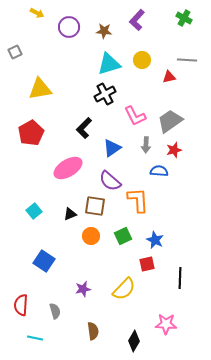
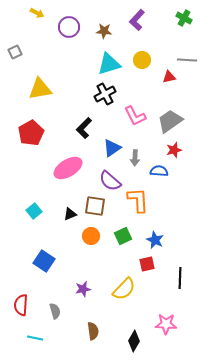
gray arrow: moved 11 px left, 13 px down
